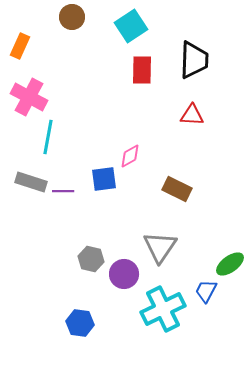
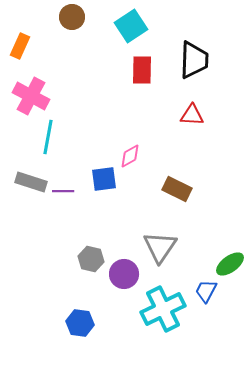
pink cross: moved 2 px right, 1 px up
